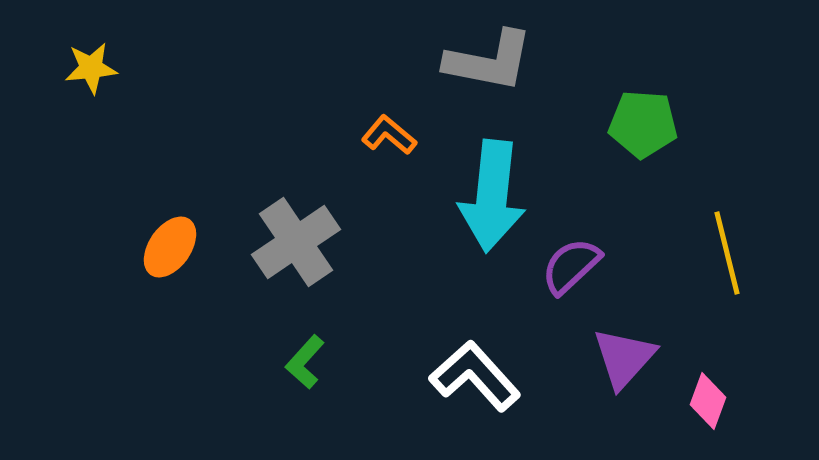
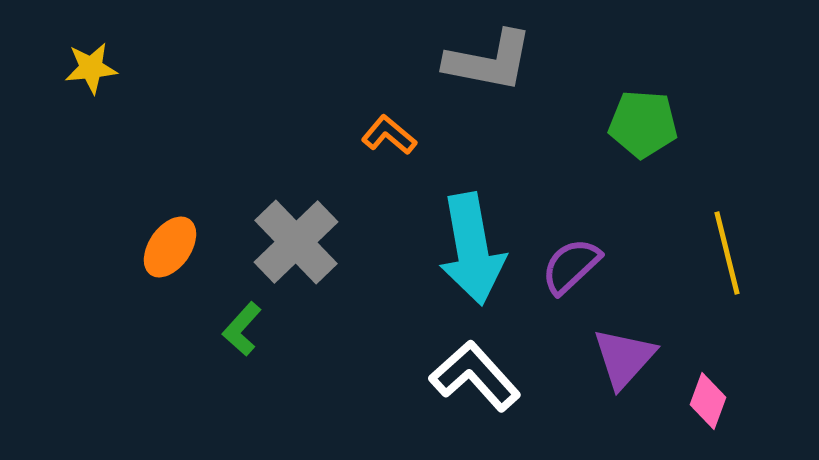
cyan arrow: moved 20 px left, 53 px down; rotated 16 degrees counterclockwise
gray cross: rotated 10 degrees counterclockwise
green L-shape: moved 63 px left, 33 px up
